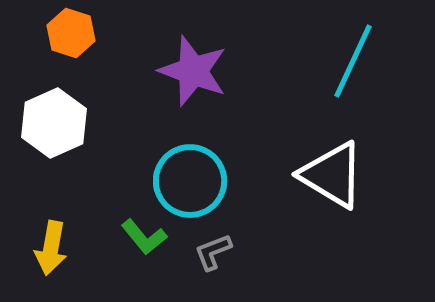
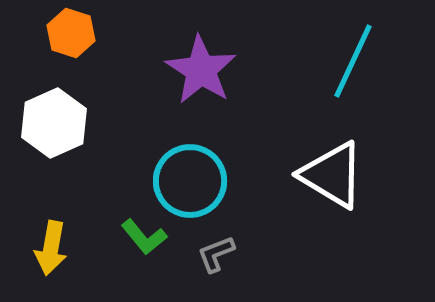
purple star: moved 8 px right, 1 px up; rotated 12 degrees clockwise
gray L-shape: moved 3 px right, 2 px down
